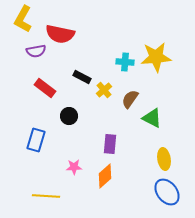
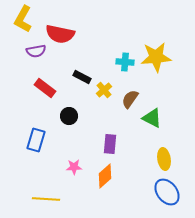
yellow line: moved 3 px down
